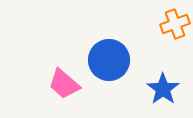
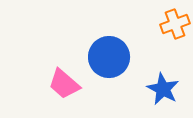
blue circle: moved 3 px up
blue star: rotated 8 degrees counterclockwise
